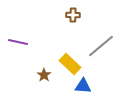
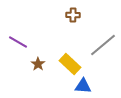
purple line: rotated 18 degrees clockwise
gray line: moved 2 px right, 1 px up
brown star: moved 6 px left, 11 px up
